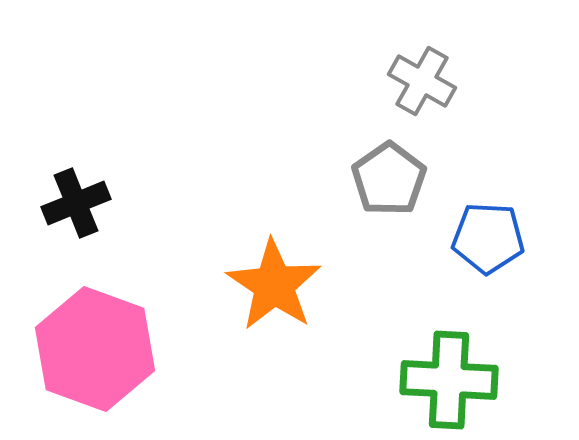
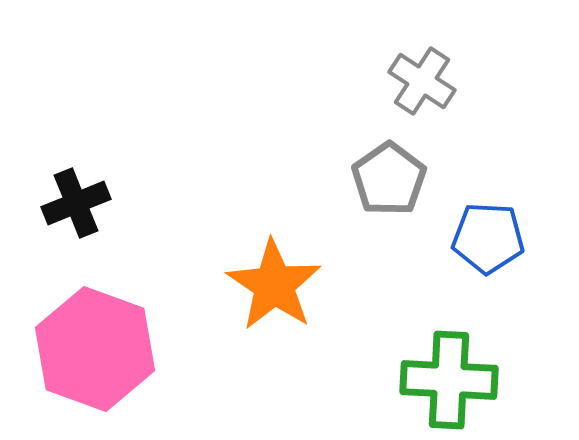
gray cross: rotated 4 degrees clockwise
